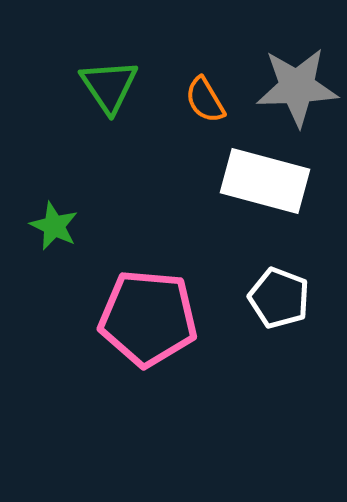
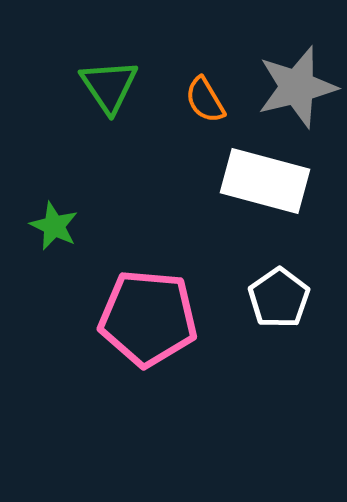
gray star: rotated 12 degrees counterclockwise
white pentagon: rotated 16 degrees clockwise
